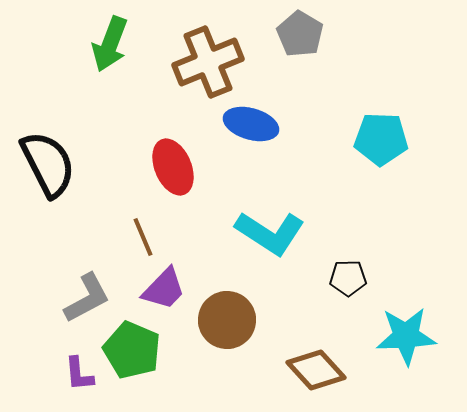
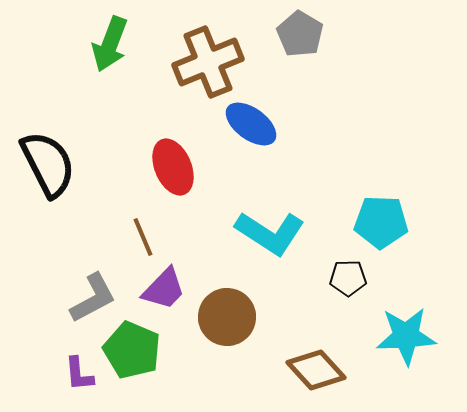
blue ellipse: rotated 20 degrees clockwise
cyan pentagon: moved 83 px down
gray L-shape: moved 6 px right
brown circle: moved 3 px up
